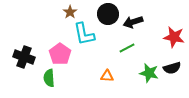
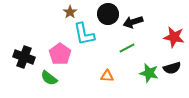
green semicircle: rotated 48 degrees counterclockwise
